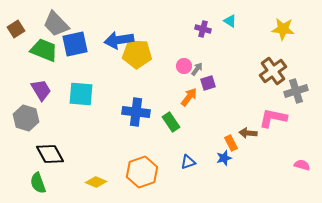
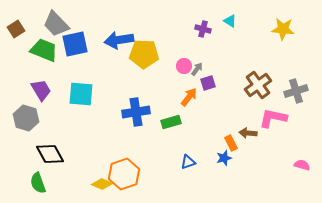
yellow pentagon: moved 7 px right
brown cross: moved 15 px left, 14 px down
blue cross: rotated 16 degrees counterclockwise
green rectangle: rotated 72 degrees counterclockwise
orange hexagon: moved 18 px left, 2 px down
yellow diamond: moved 6 px right, 2 px down
